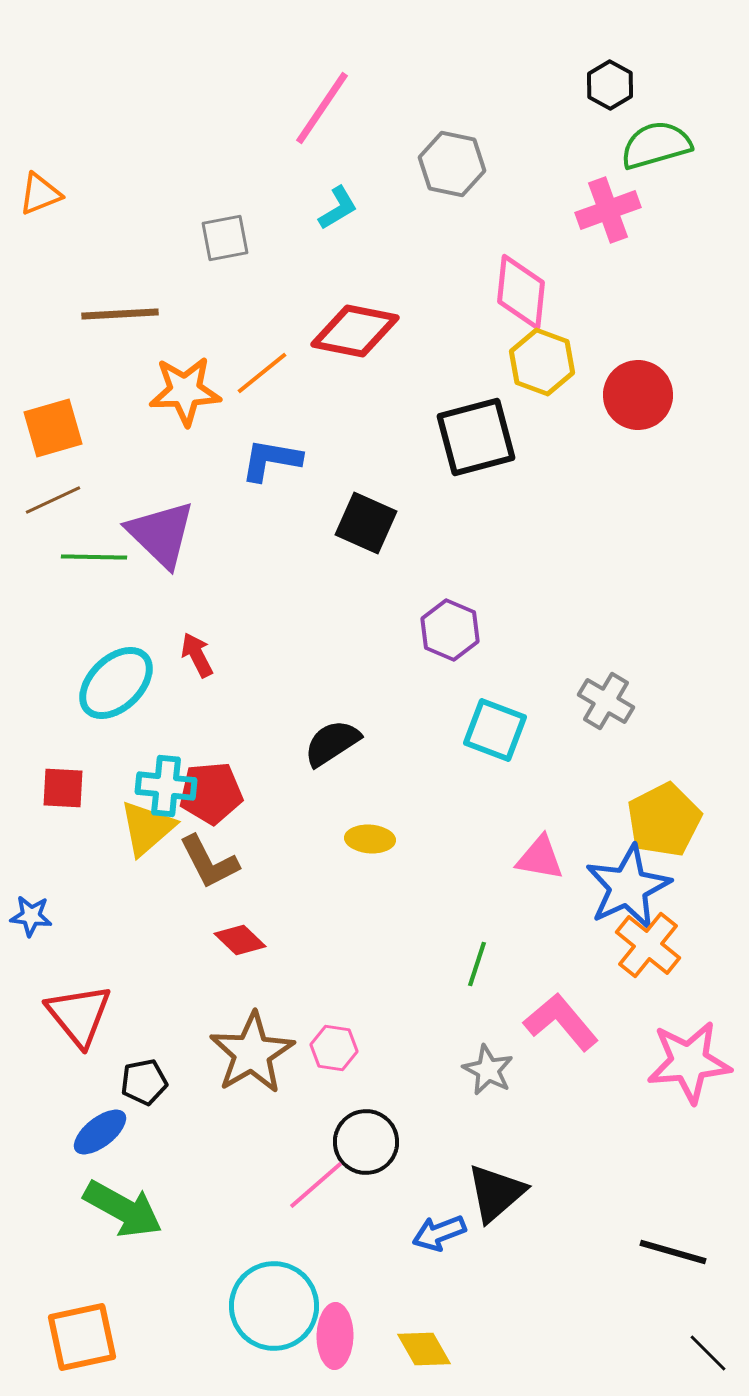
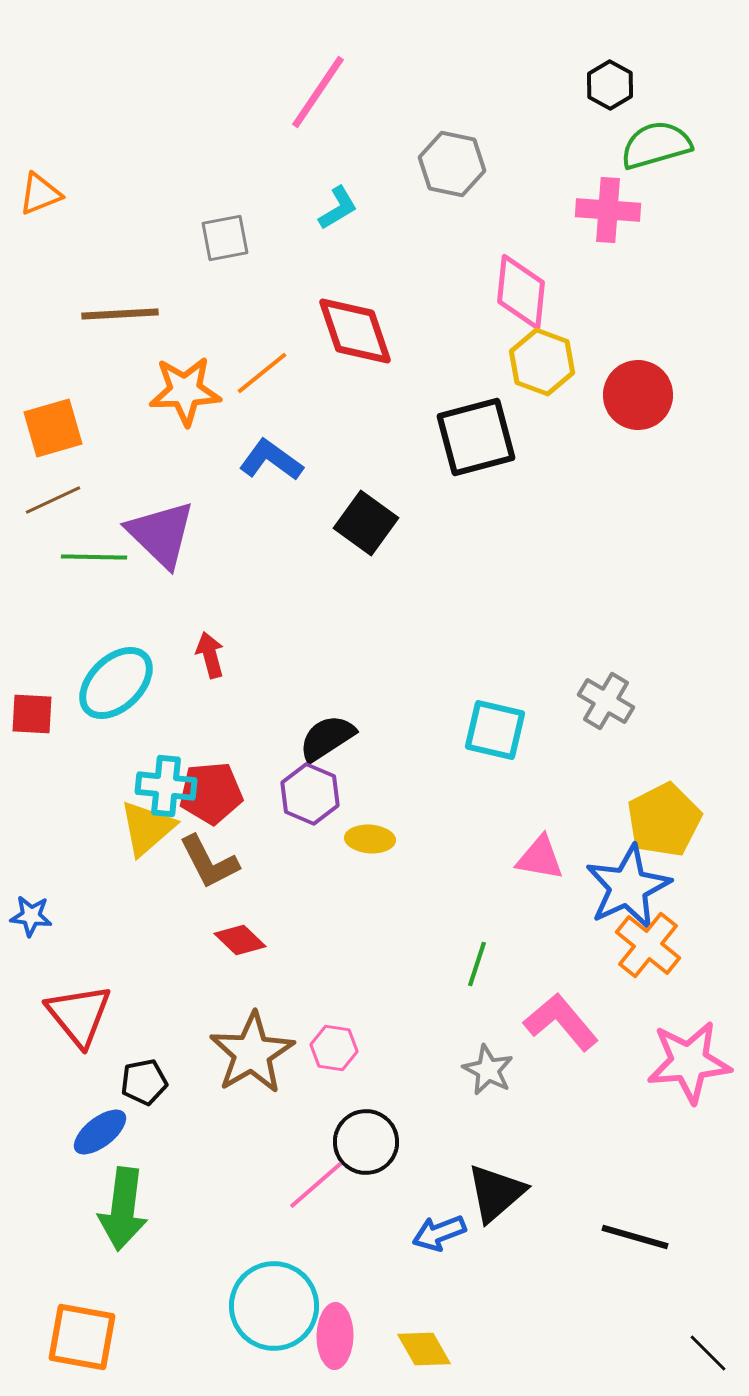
pink line at (322, 108): moved 4 px left, 16 px up
pink cross at (608, 210): rotated 24 degrees clockwise
red diamond at (355, 331): rotated 60 degrees clockwise
blue L-shape at (271, 460): rotated 26 degrees clockwise
black square at (366, 523): rotated 12 degrees clockwise
purple hexagon at (450, 630): moved 140 px left, 164 px down
red arrow at (197, 655): moved 13 px right; rotated 12 degrees clockwise
cyan square at (495, 730): rotated 8 degrees counterclockwise
black semicircle at (332, 743): moved 5 px left, 5 px up
red square at (63, 788): moved 31 px left, 74 px up
green arrow at (123, 1209): rotated 68 degrees clockwise
black line at (673, 1252): moved 38 px left, 15 px up
orange square at (82, 1337): rotated 22 degrees clockwise
